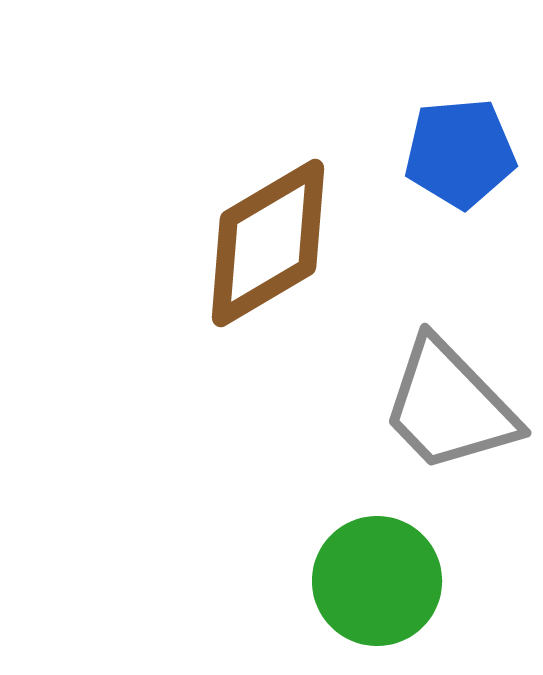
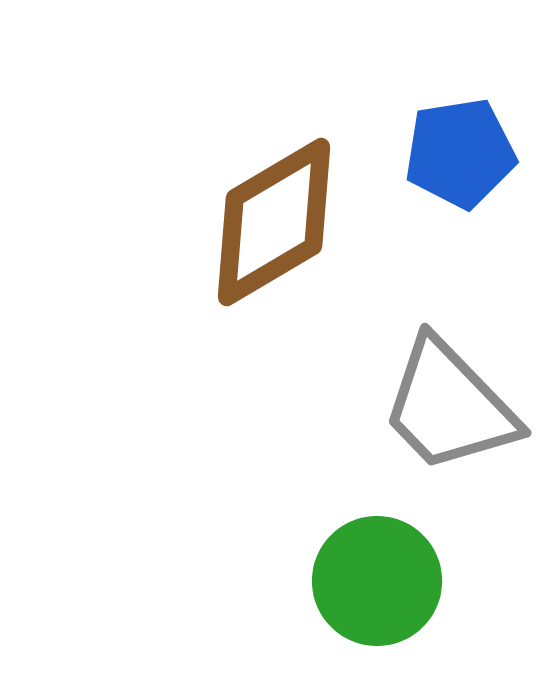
blue pentagon: rotated 4 degrees counterclockwise
brown diamond: moved 6 px right, 21 px up
